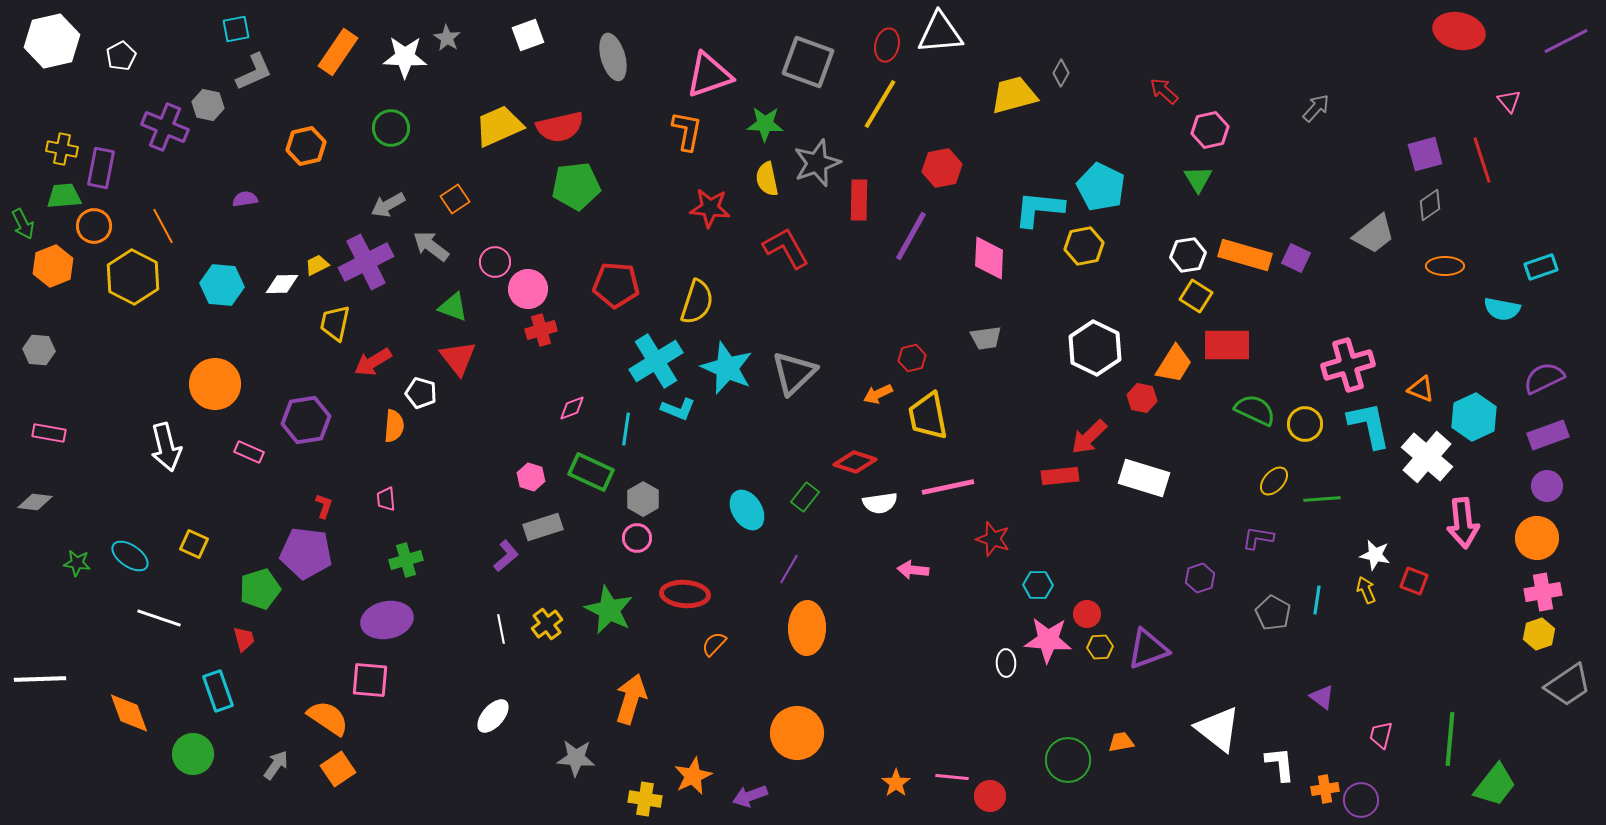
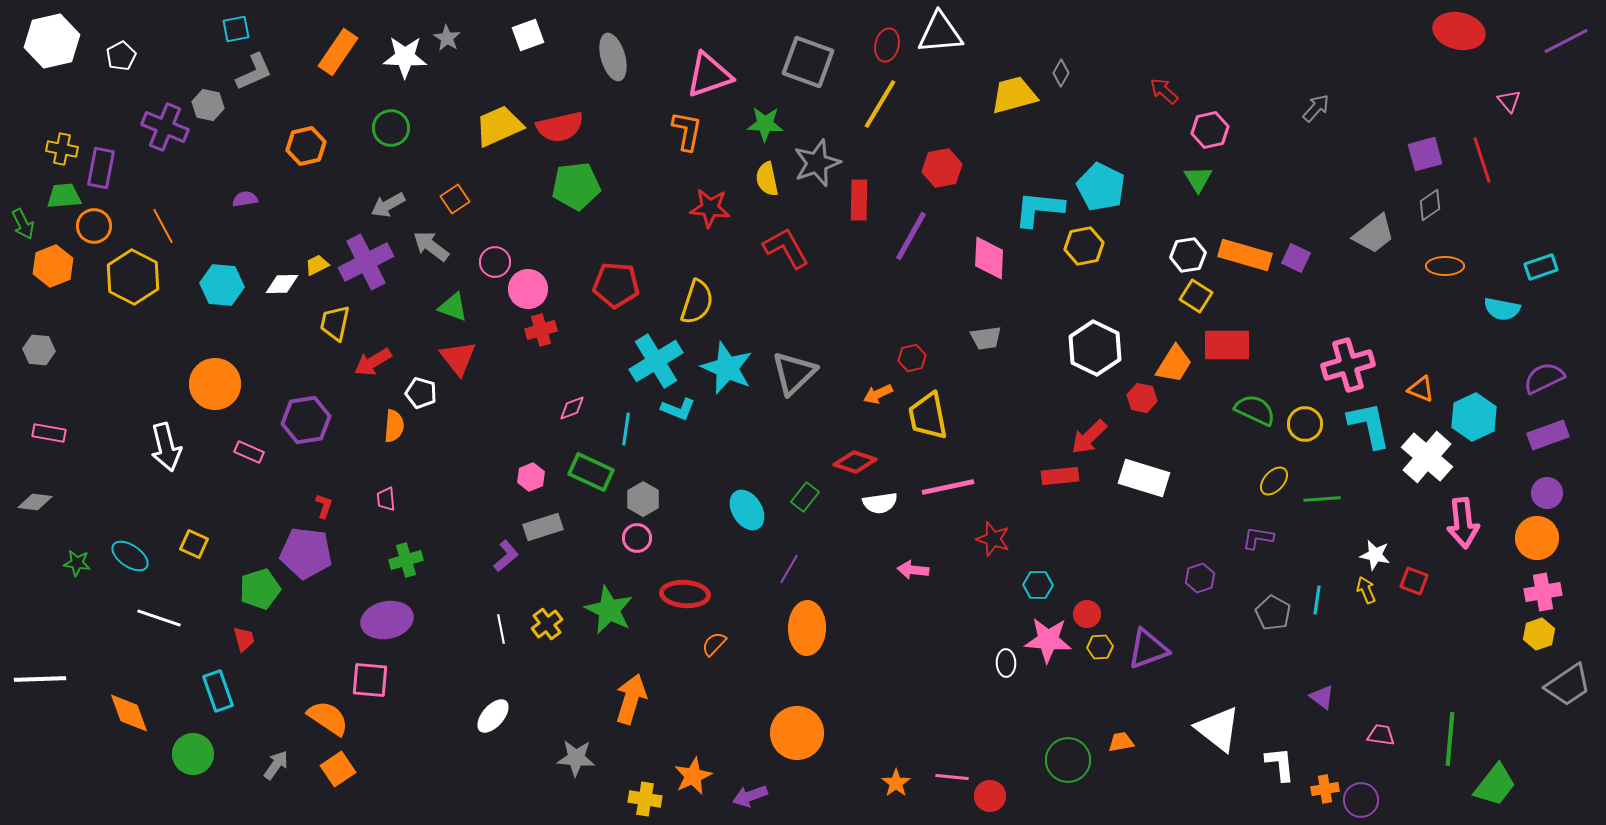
pink hexagon at (531, 477): rotated 20 degrees clockwise
purple circle at (1547, 486): moved 7 px down
pink trapezoid at (1381, 735): rotated 84 degrees clockwise
